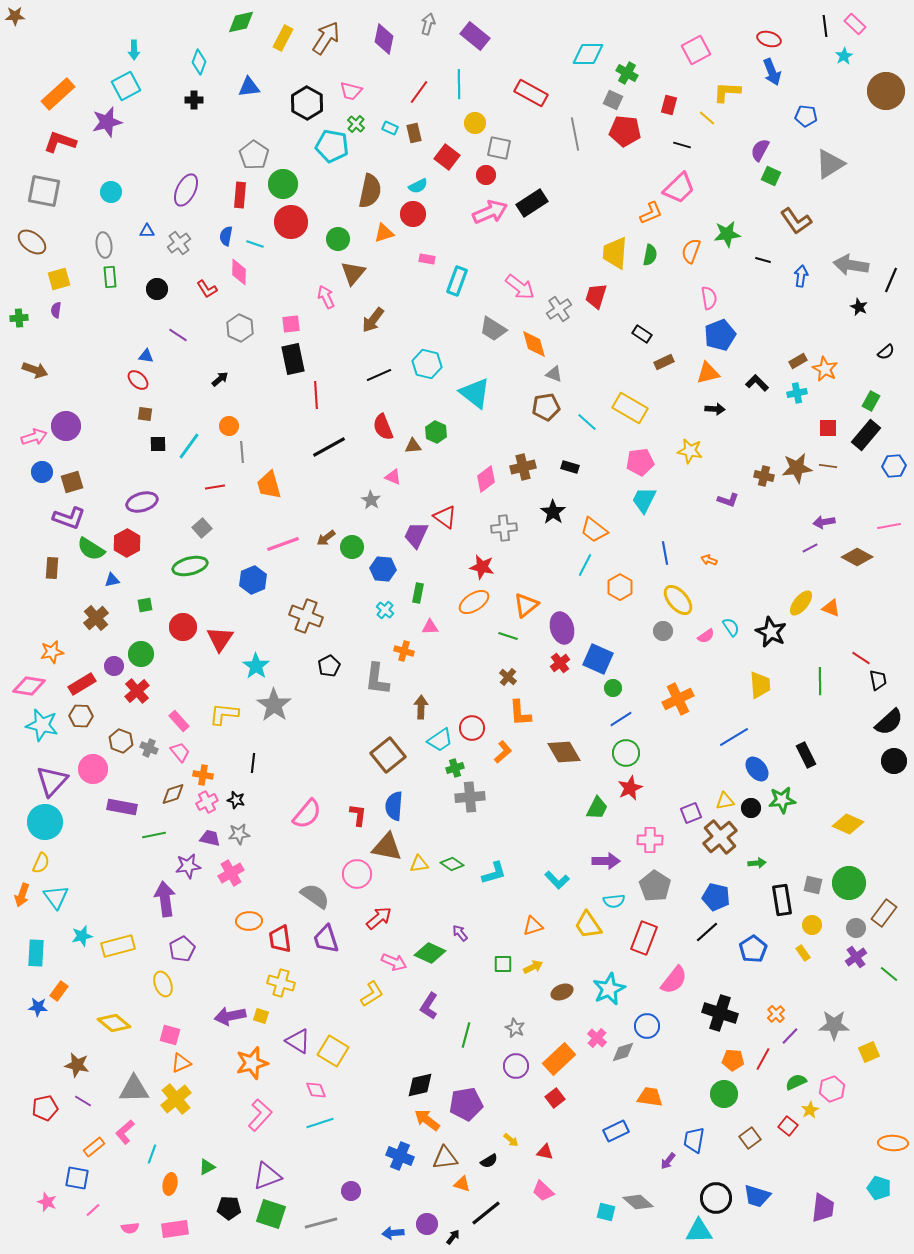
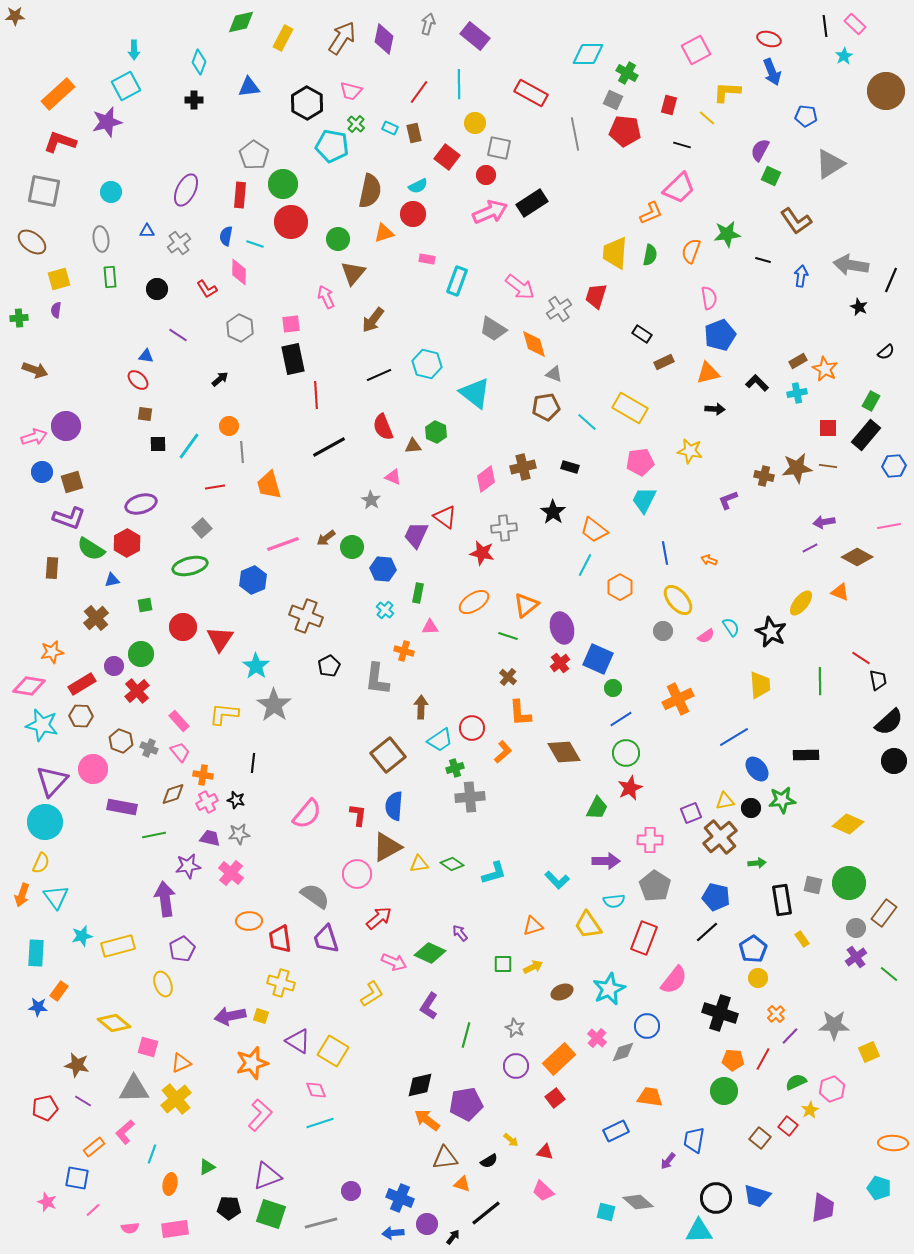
brown arrow at (326, 38): moved 16 px right
gray ellipse at (104, 245): moved 3 px left, 6 px up
purple L-shape at (728, 500): rotated 140 degrees clockwise
purple ellipse at (142, 502): moved 1 px left, 2 px down
red star at (482, 567): moved 14 px up
orange triangle at (831, 608): moved 9 px right, 16 px up
black rectangle at (806, 755): rotated 65 degrees counterclockwise
brown triangle at (387, 847): rotated 40 degrees counterclockwise
pink cross at (231, 873): rotated 20 degrees counterclockwise
yellow circle at (812, 925): moved 54 px left, 53 px down
yellow rectangle at (803, 953): moved 1 px left, 14 px up
pink square at (170, 1035): moved 22 px left, 12 px down
green circle at (724, 1094): moved 3 px up
brown square at (750, 1138): moved 10 px right; rotated 15 degrees counterclockwise
blue cross at (400, 1156): moved 42 px down
